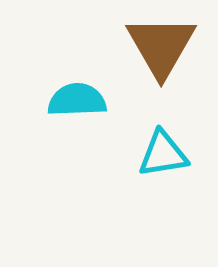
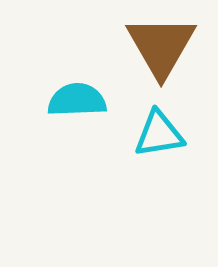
cyan triangle: moved 4 px left, 20 px up
